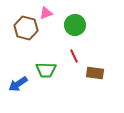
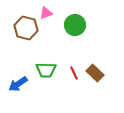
red line: moved 17 px down
brown rectangle: rotated 36 degrees clockwise
